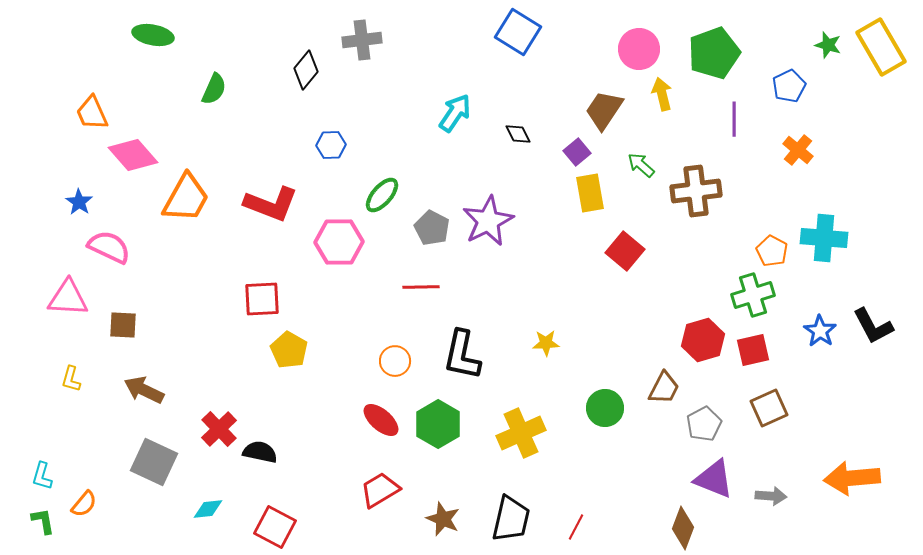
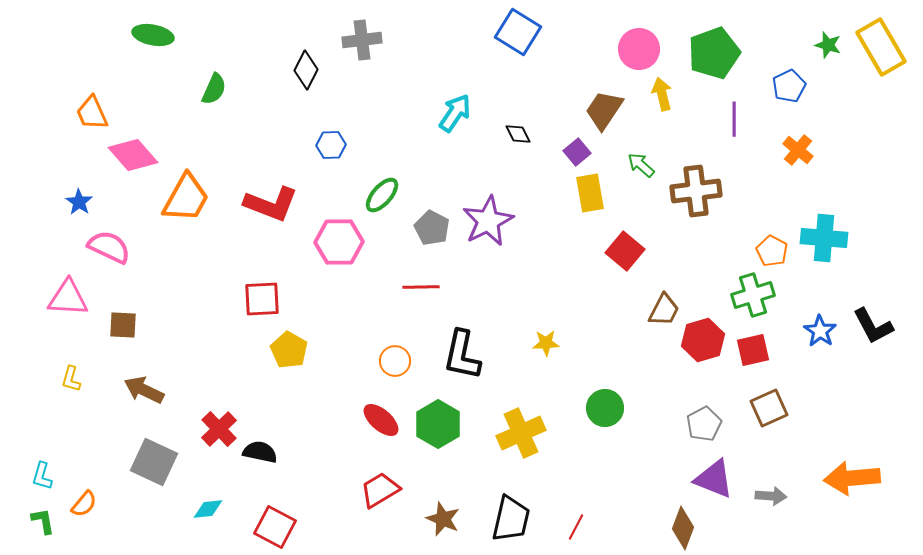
black diamond at (306, 70): rotated 12 degrees counterclockwise
brown trapezoid at (664, 388): moved 78 px up
